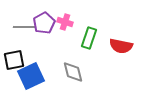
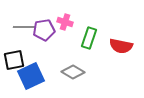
purple pentagon: moved 7 px down; rotated 20 degrees clockwise
gray diamond: rotated 45 degrees counterclockwise
